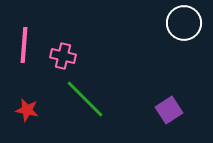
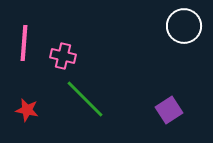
white circle: moved 3 px down
pink line: moved 2 px up
